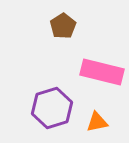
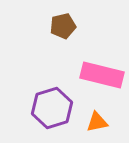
brown pentagon: rotated 20 degrees clockwise
pink rectangle: moved 3 px down
